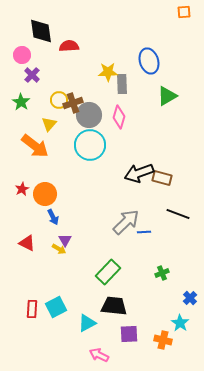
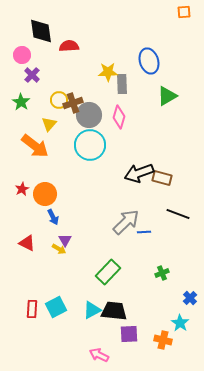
black trapezoid: moved 5 px down
cyan triangle: moved 5 px right, 13 px up
